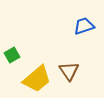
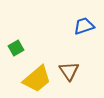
green square: moved 4 px right, 7 px up
